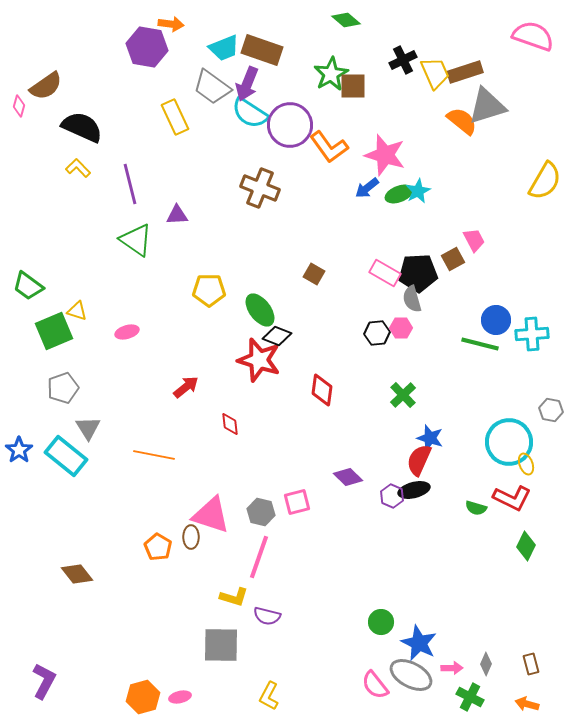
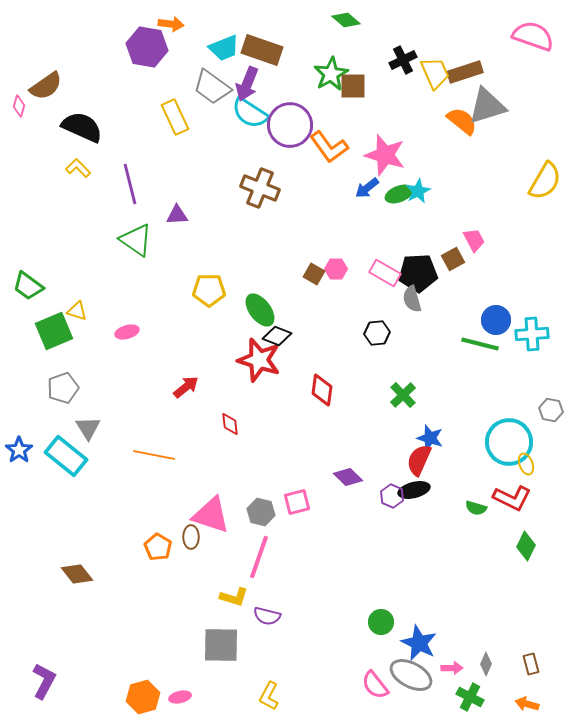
pink hexagon at (401, 328): moved 65 px left, 59 px up
